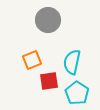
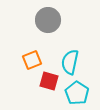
cyan semicircle: moved 2 px left
red square: rotated 24 degrees clockwise
